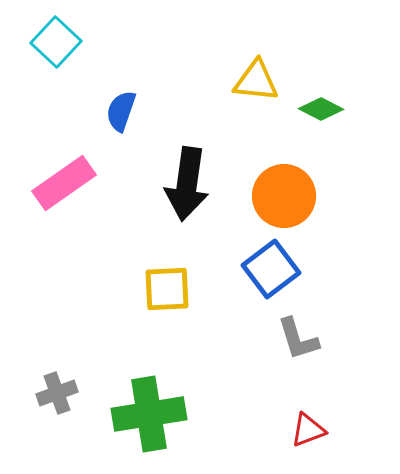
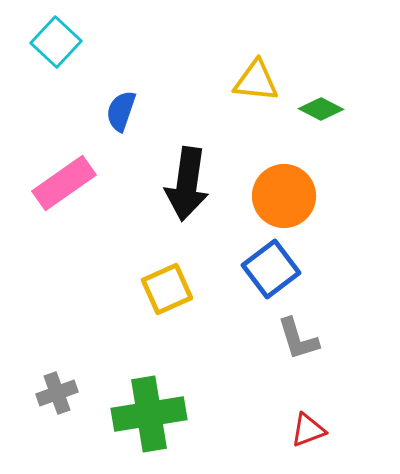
yellow square: rotated 21 degrees counterclockwise
